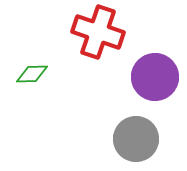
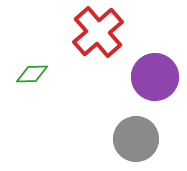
red cross: rotated 30 degrees clockwise
